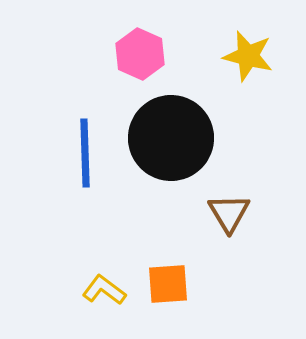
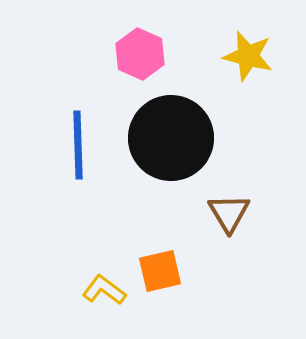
blue line: moved 7 px left, 8 px up
orange square: moved 8 px left, 13 px up; rotated 9 degrees counterclockwise
